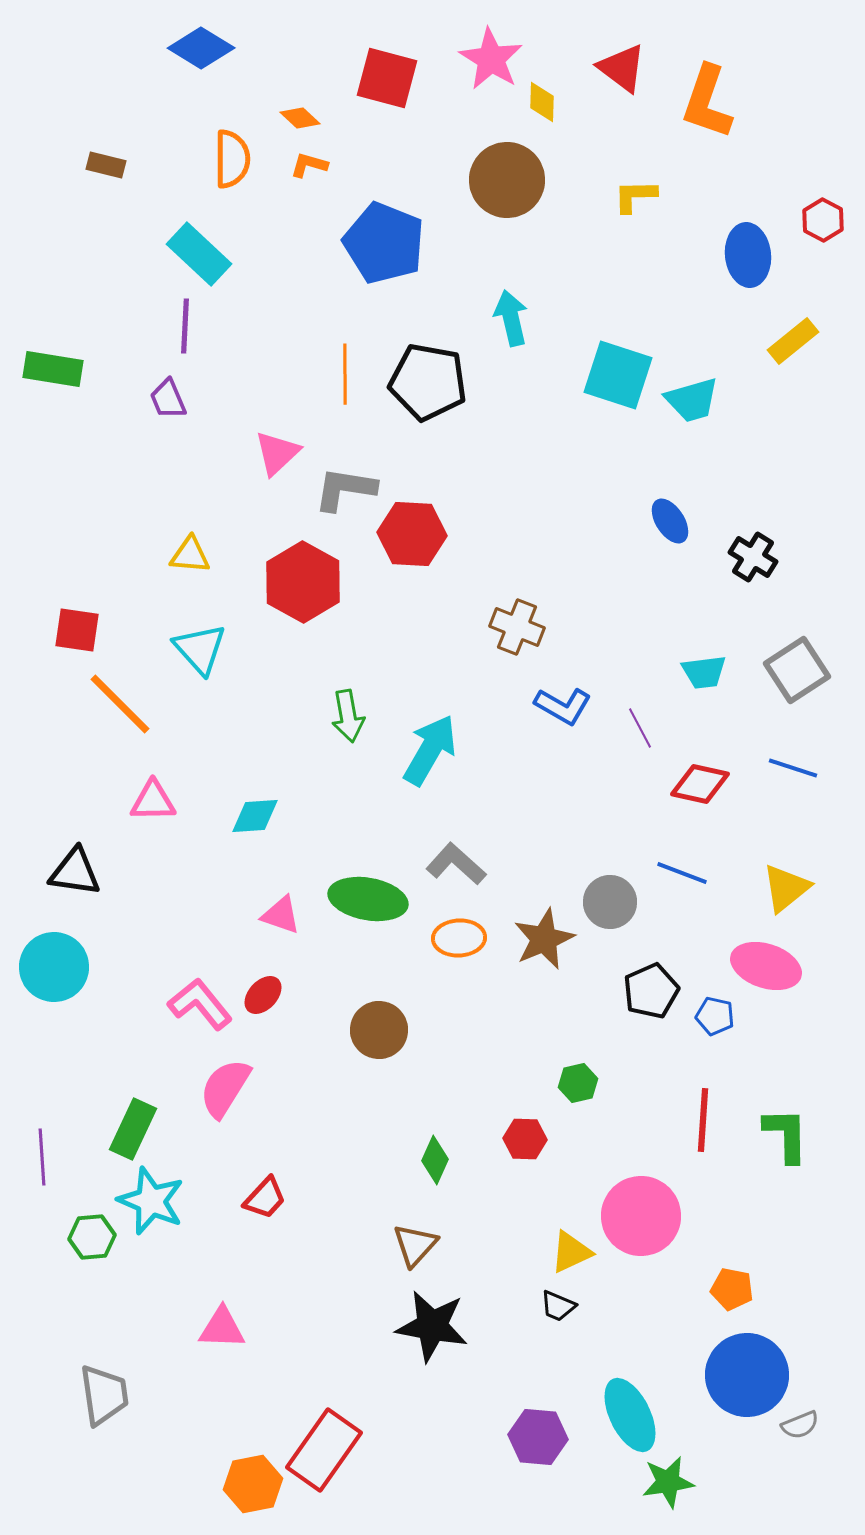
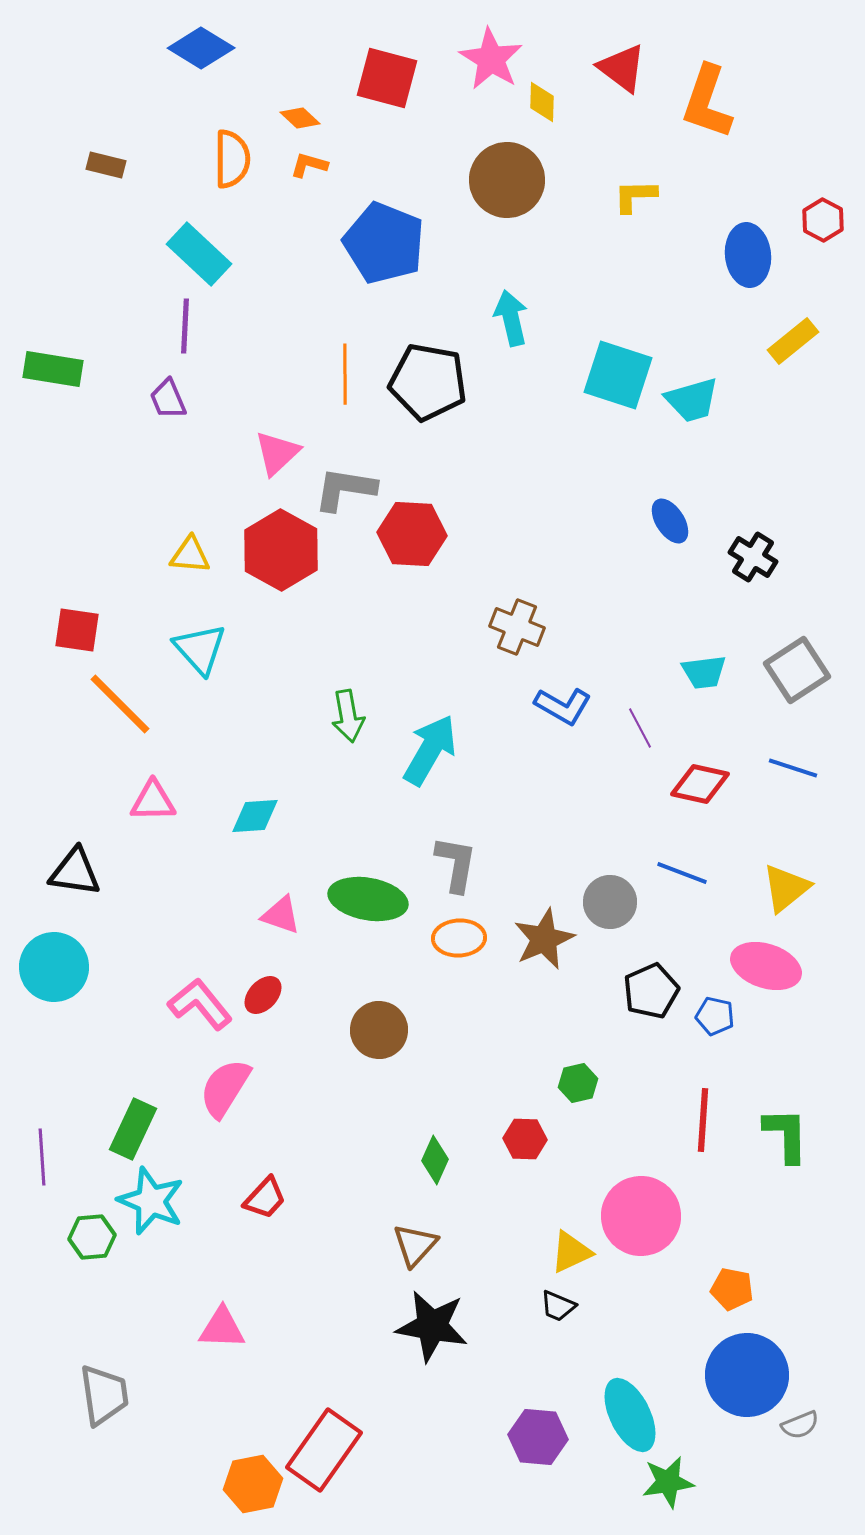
red hexagon at (303, 582): moved 22 px left, 32 px up
gray L-shape at (456, 864): rotated 58 degrees clockwise
